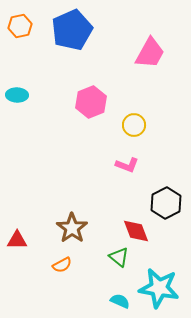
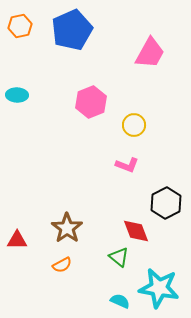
brown star: moved 5 px left
